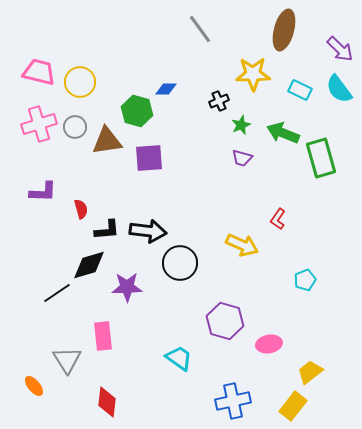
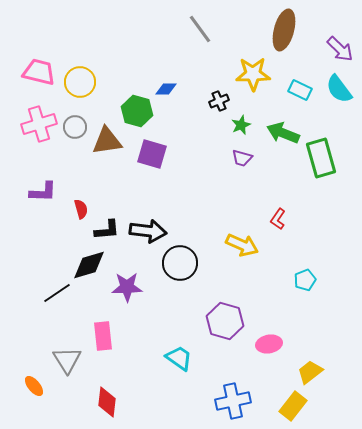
purple square: moved 3 px right, 4 px up; rotated 20 degrees clockwise
